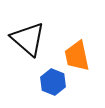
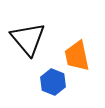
black triangle: rotated 9 degrees clockwise
